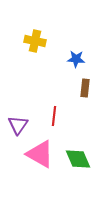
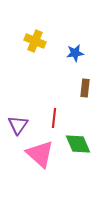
yellow cross: rotated 10 degrees clockwise
blue star: moved 1 px left, 6 px up; rotated 12 degrees counterclockwise
red line: moved 2 px down
pink triangle: rotated 12 degrees clockwise
green diamond: moved 15 px up
